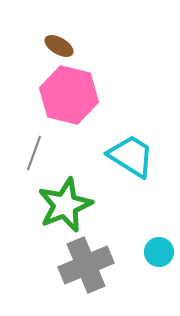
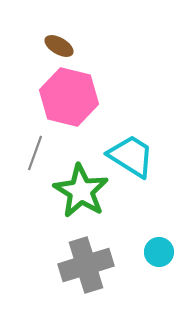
pink hexagon: moved 2 px down
gray line: moved 1 px right
green star: moved 16 px right, 14 px up; rotated 18 degrees counterclockwise
gray cross: rotated 6 degrees clockwise
